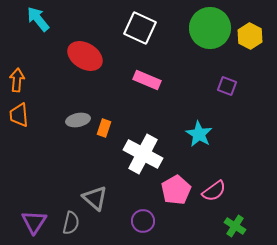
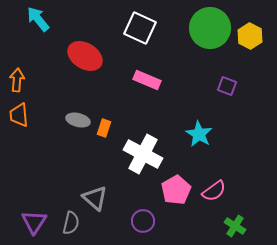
gray ellipse: rotated 25 degrees clockwise
